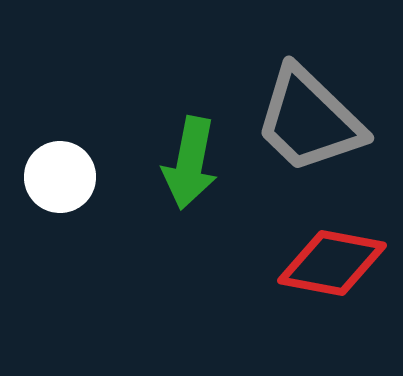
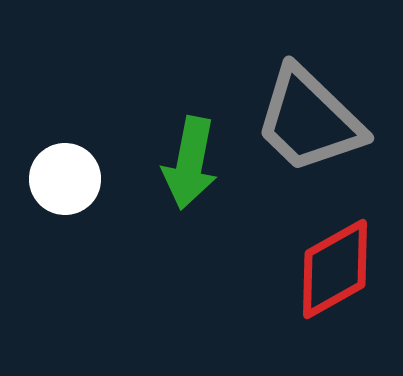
white circle: moved 5 px right, 2 px down
red diamond: moved 3 px right, 6 px down; rotated 40 degrees counterclockwise
